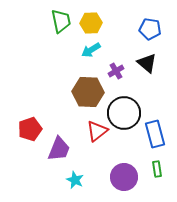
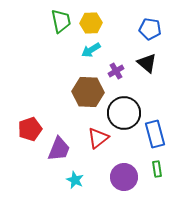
red triangle: moved 1 px right, 7 px down
